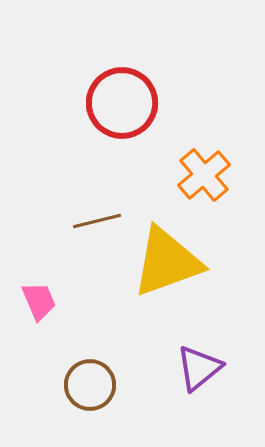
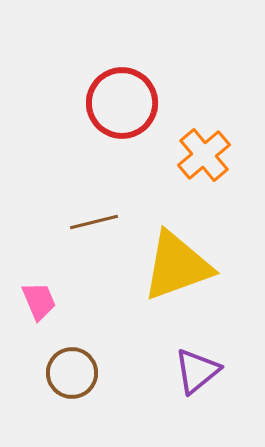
orange cross: moved 20 px up
brown line: moved 3 px left, 1 px down
yellow triangle: moved 10 px right, 4 px down
purple triangle: moved 2 px left, 3 px down
brown circle: moved 18 px left, 12 px up
